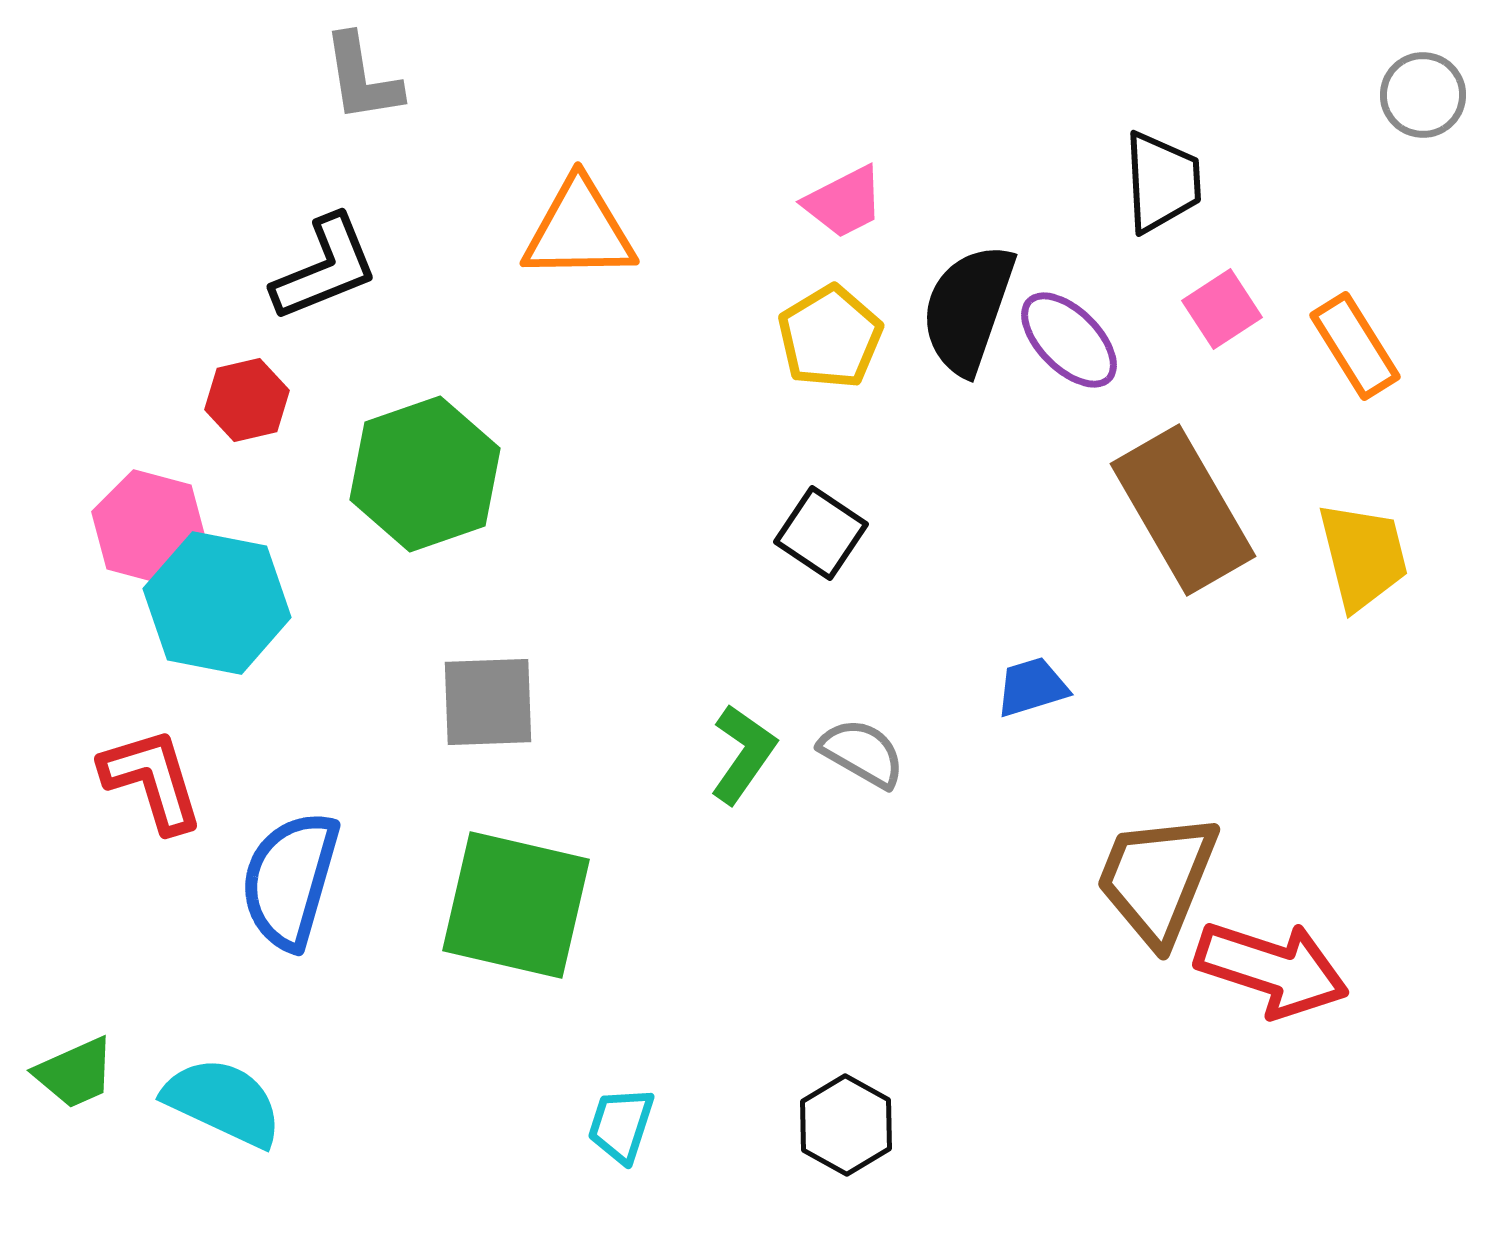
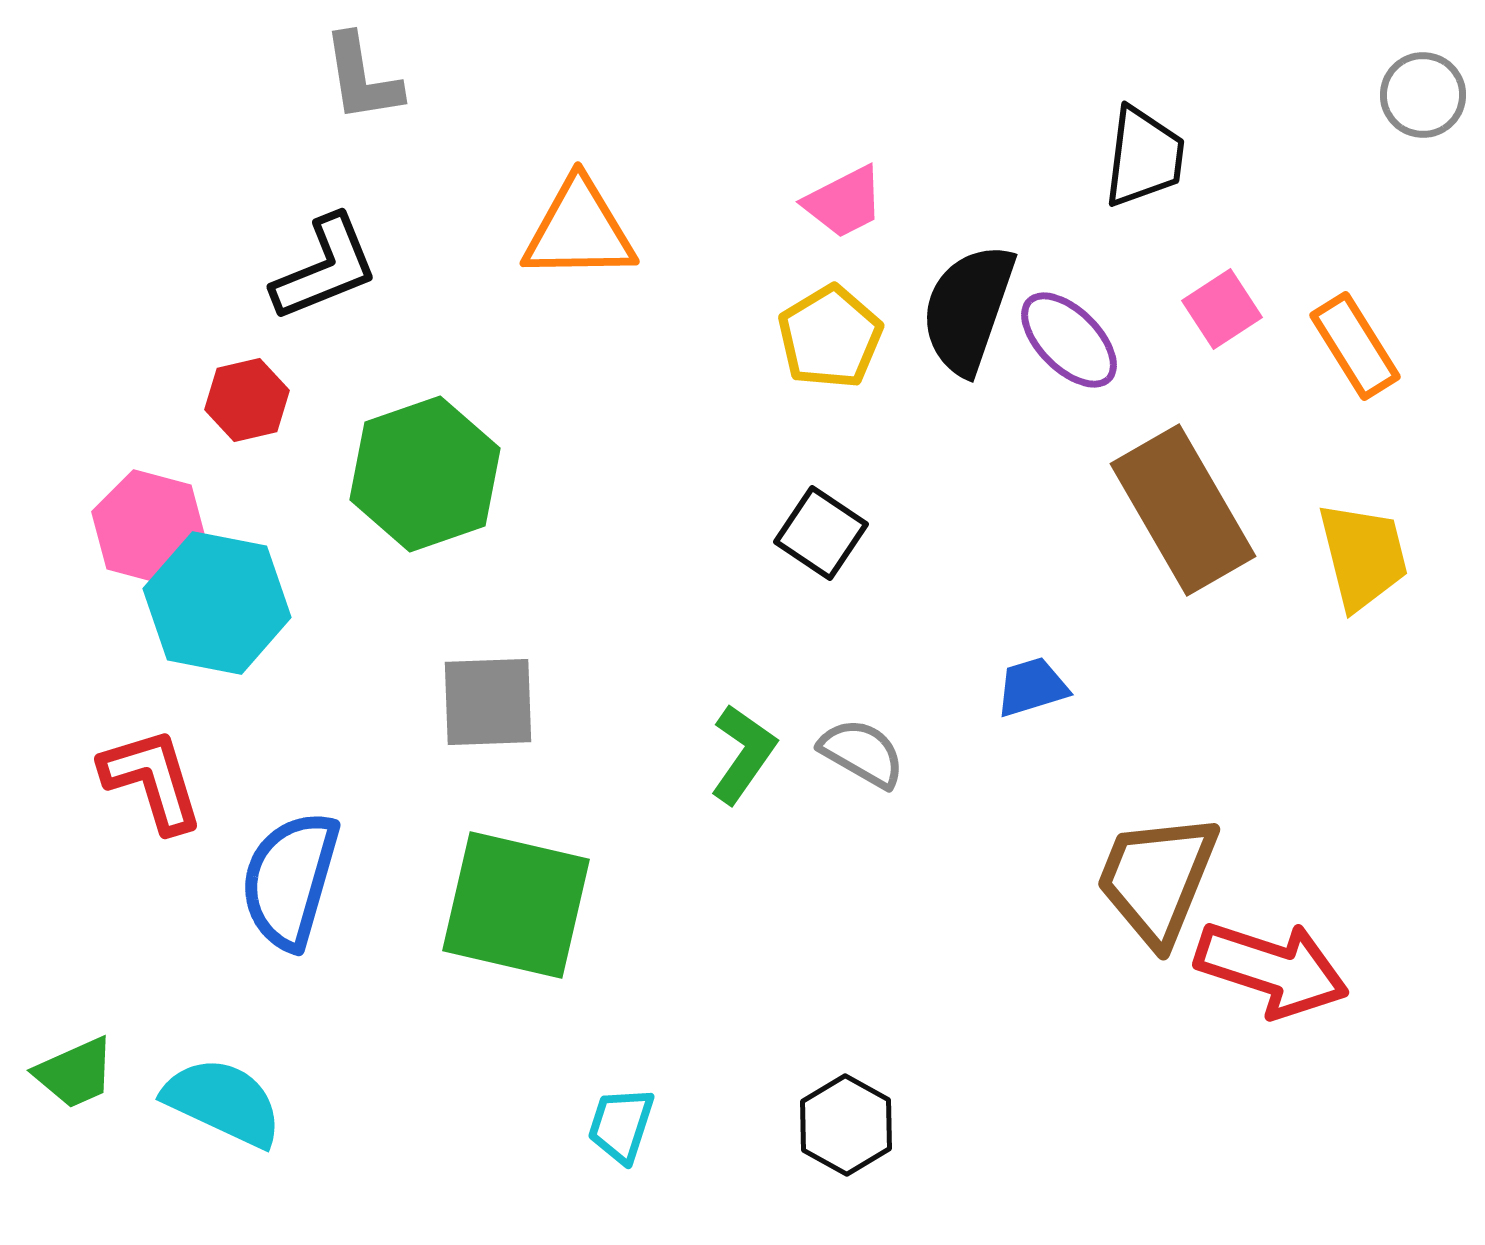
black trapezoid: moved 18 px left, 25 px up; rotated 10 degrees clockwise
